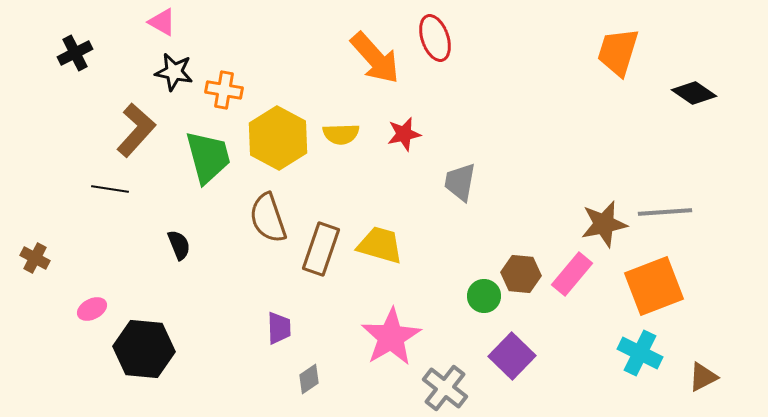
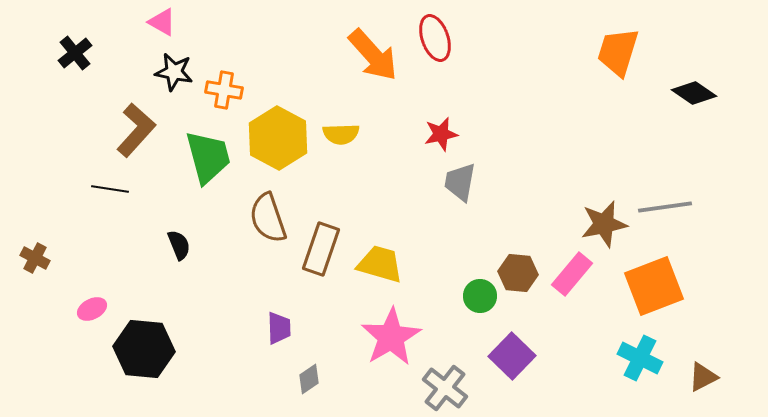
black cross: rotated 12 degrees counterclockwise
orange arrow: moved 2 px left, 3 px up
red star: moved 37 px right
gray line: moved 5 px up; rotated 4 degrees counterclockwise
yellow trapezoid: moved 19 px down
brown hexagon: moved 3 px left, 1 px up
green circle: moved 4 px left
cyan cross: moved 5 px down
